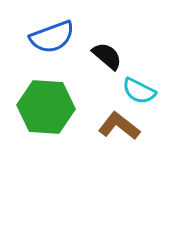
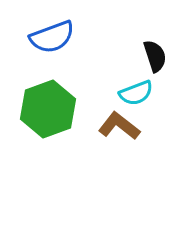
black semicircle: moved 48 px right; rotated 32 degrees clockwise
cyan semicircle: moved 3 px left, 2 px down; rotated 48 degrees counterclockwise
green hexagon: moved 2 px right, 2 px down; rotated 24 degrees counterclockwise
